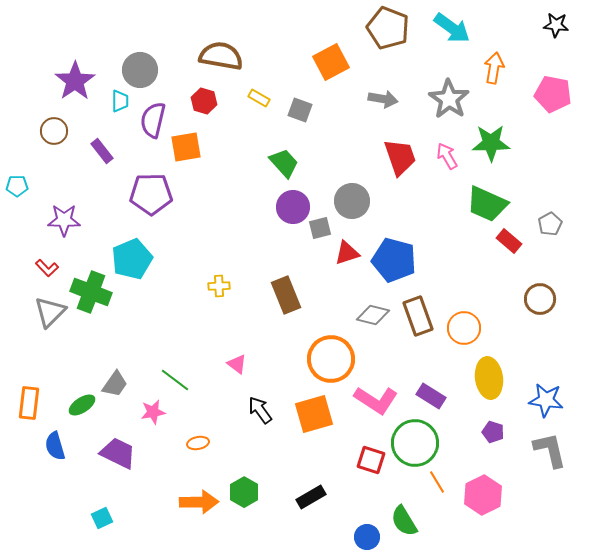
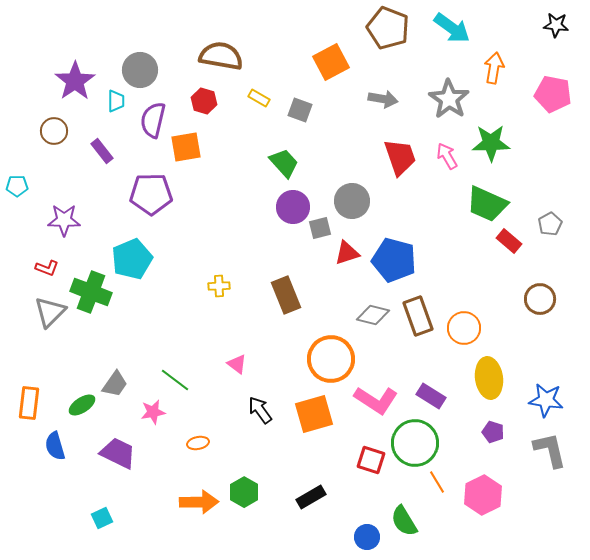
cyan trapezoid at (120, 101): moved 4 px left
red L-shape at (47, 268): rotated 25 degrees counterclockwise
